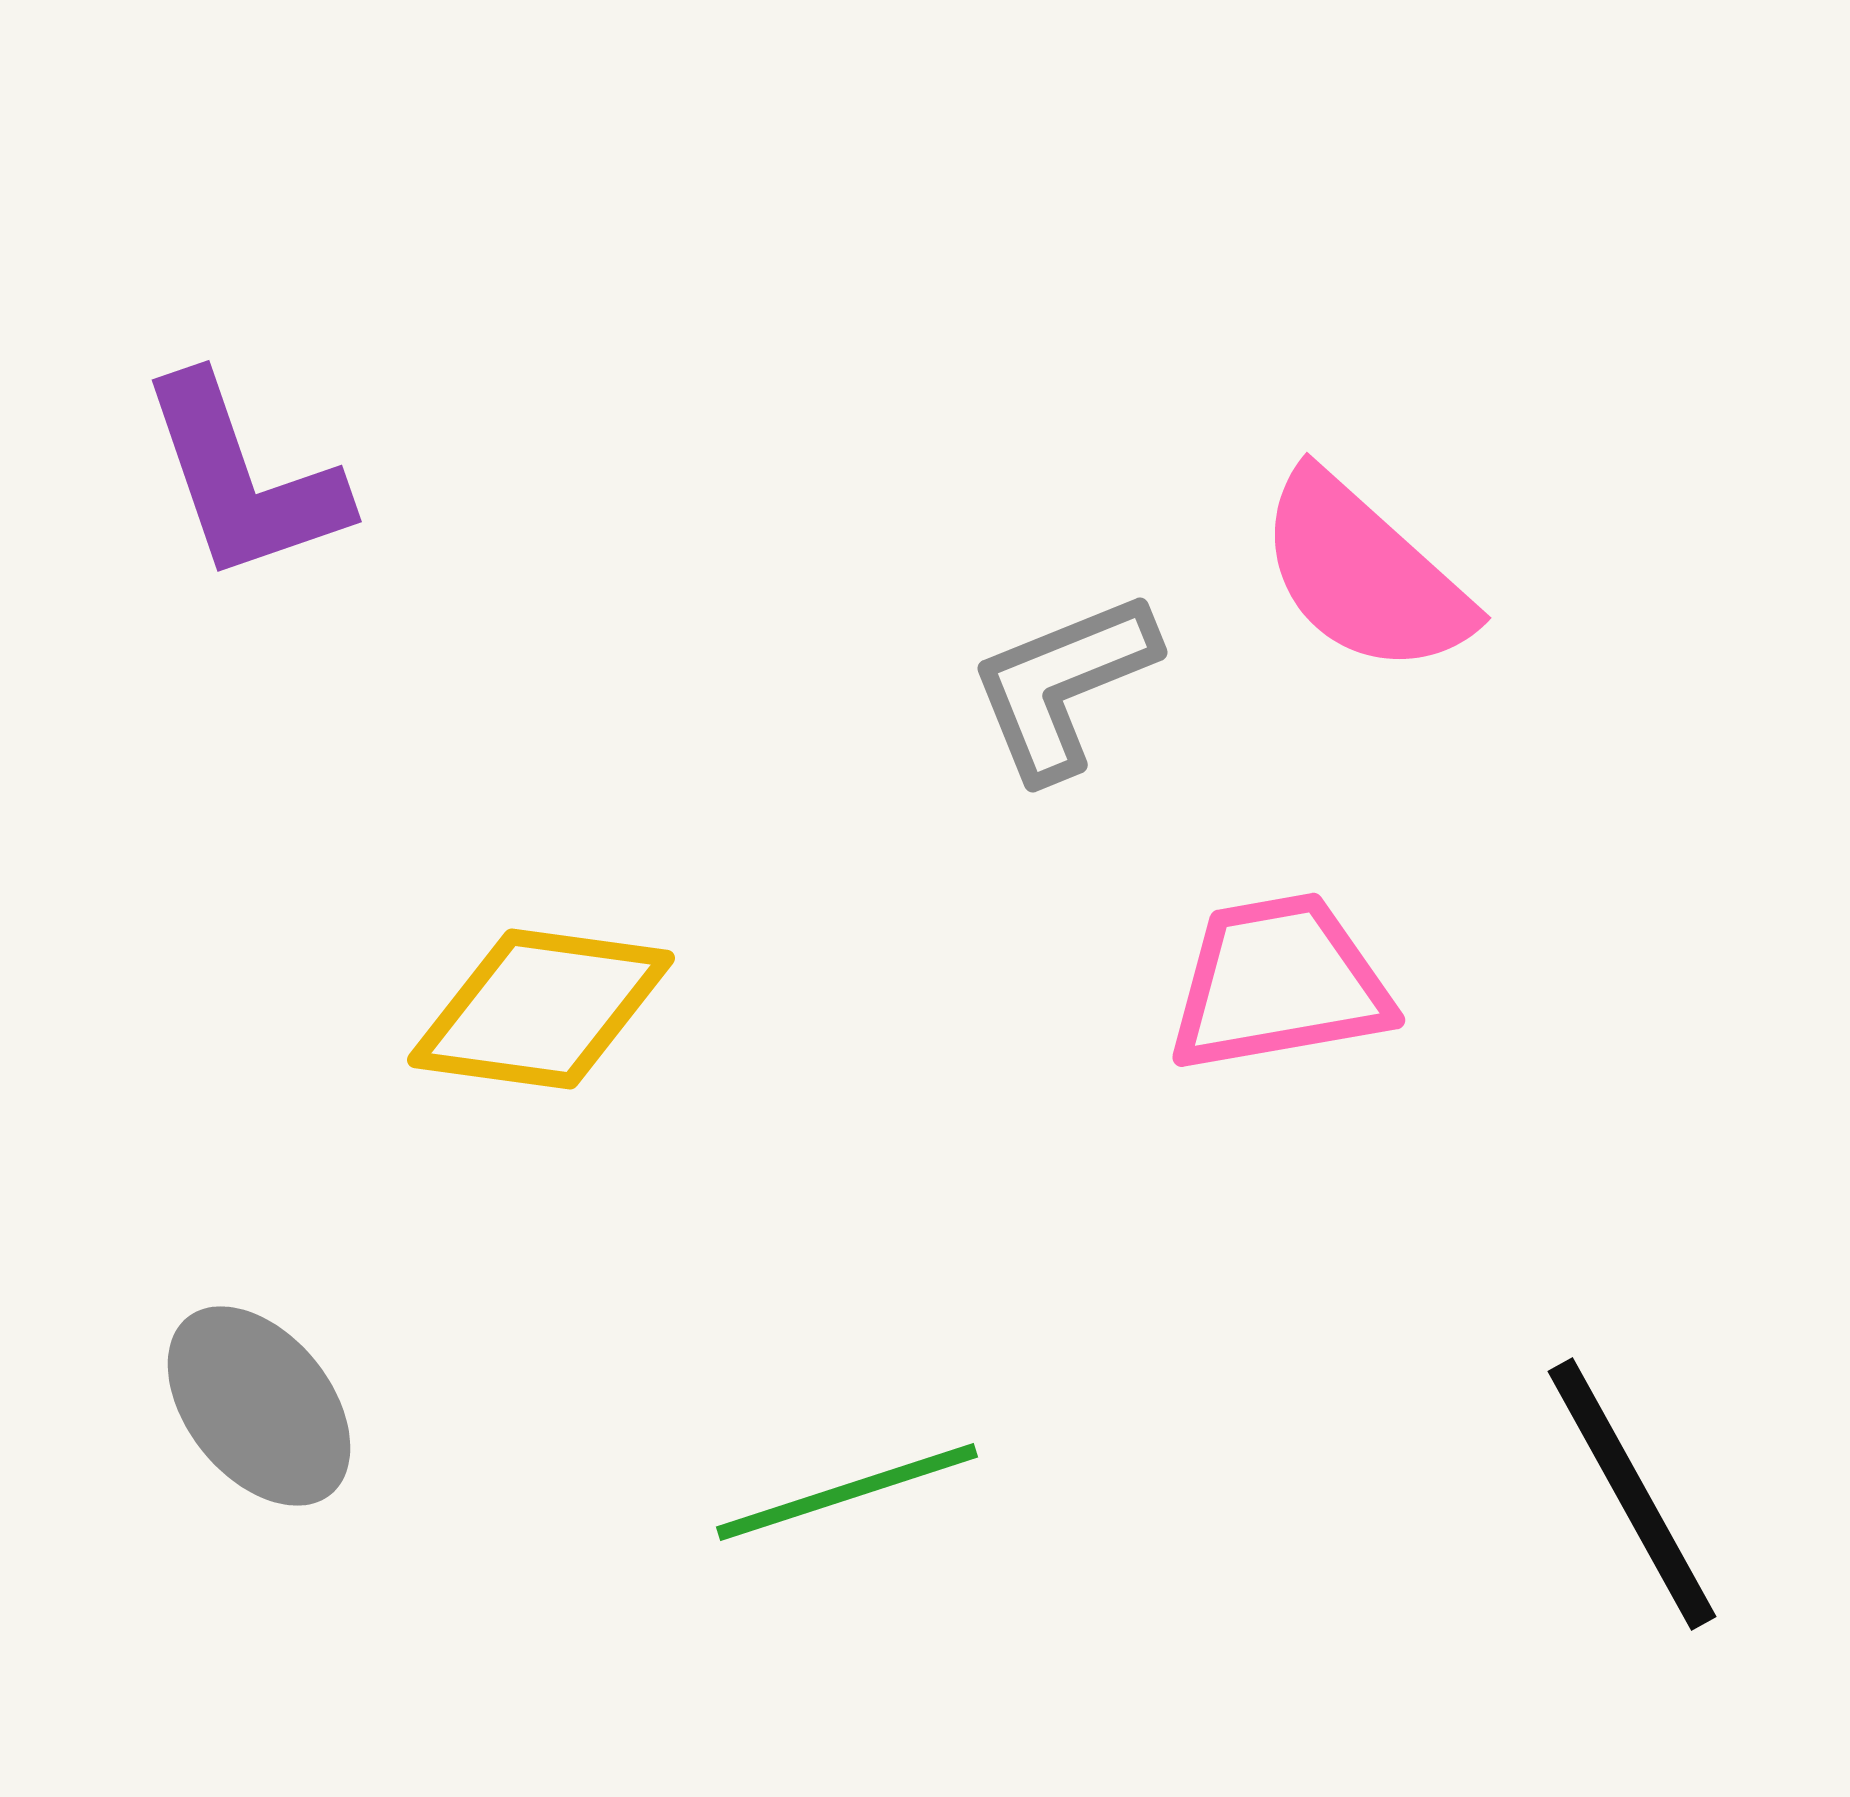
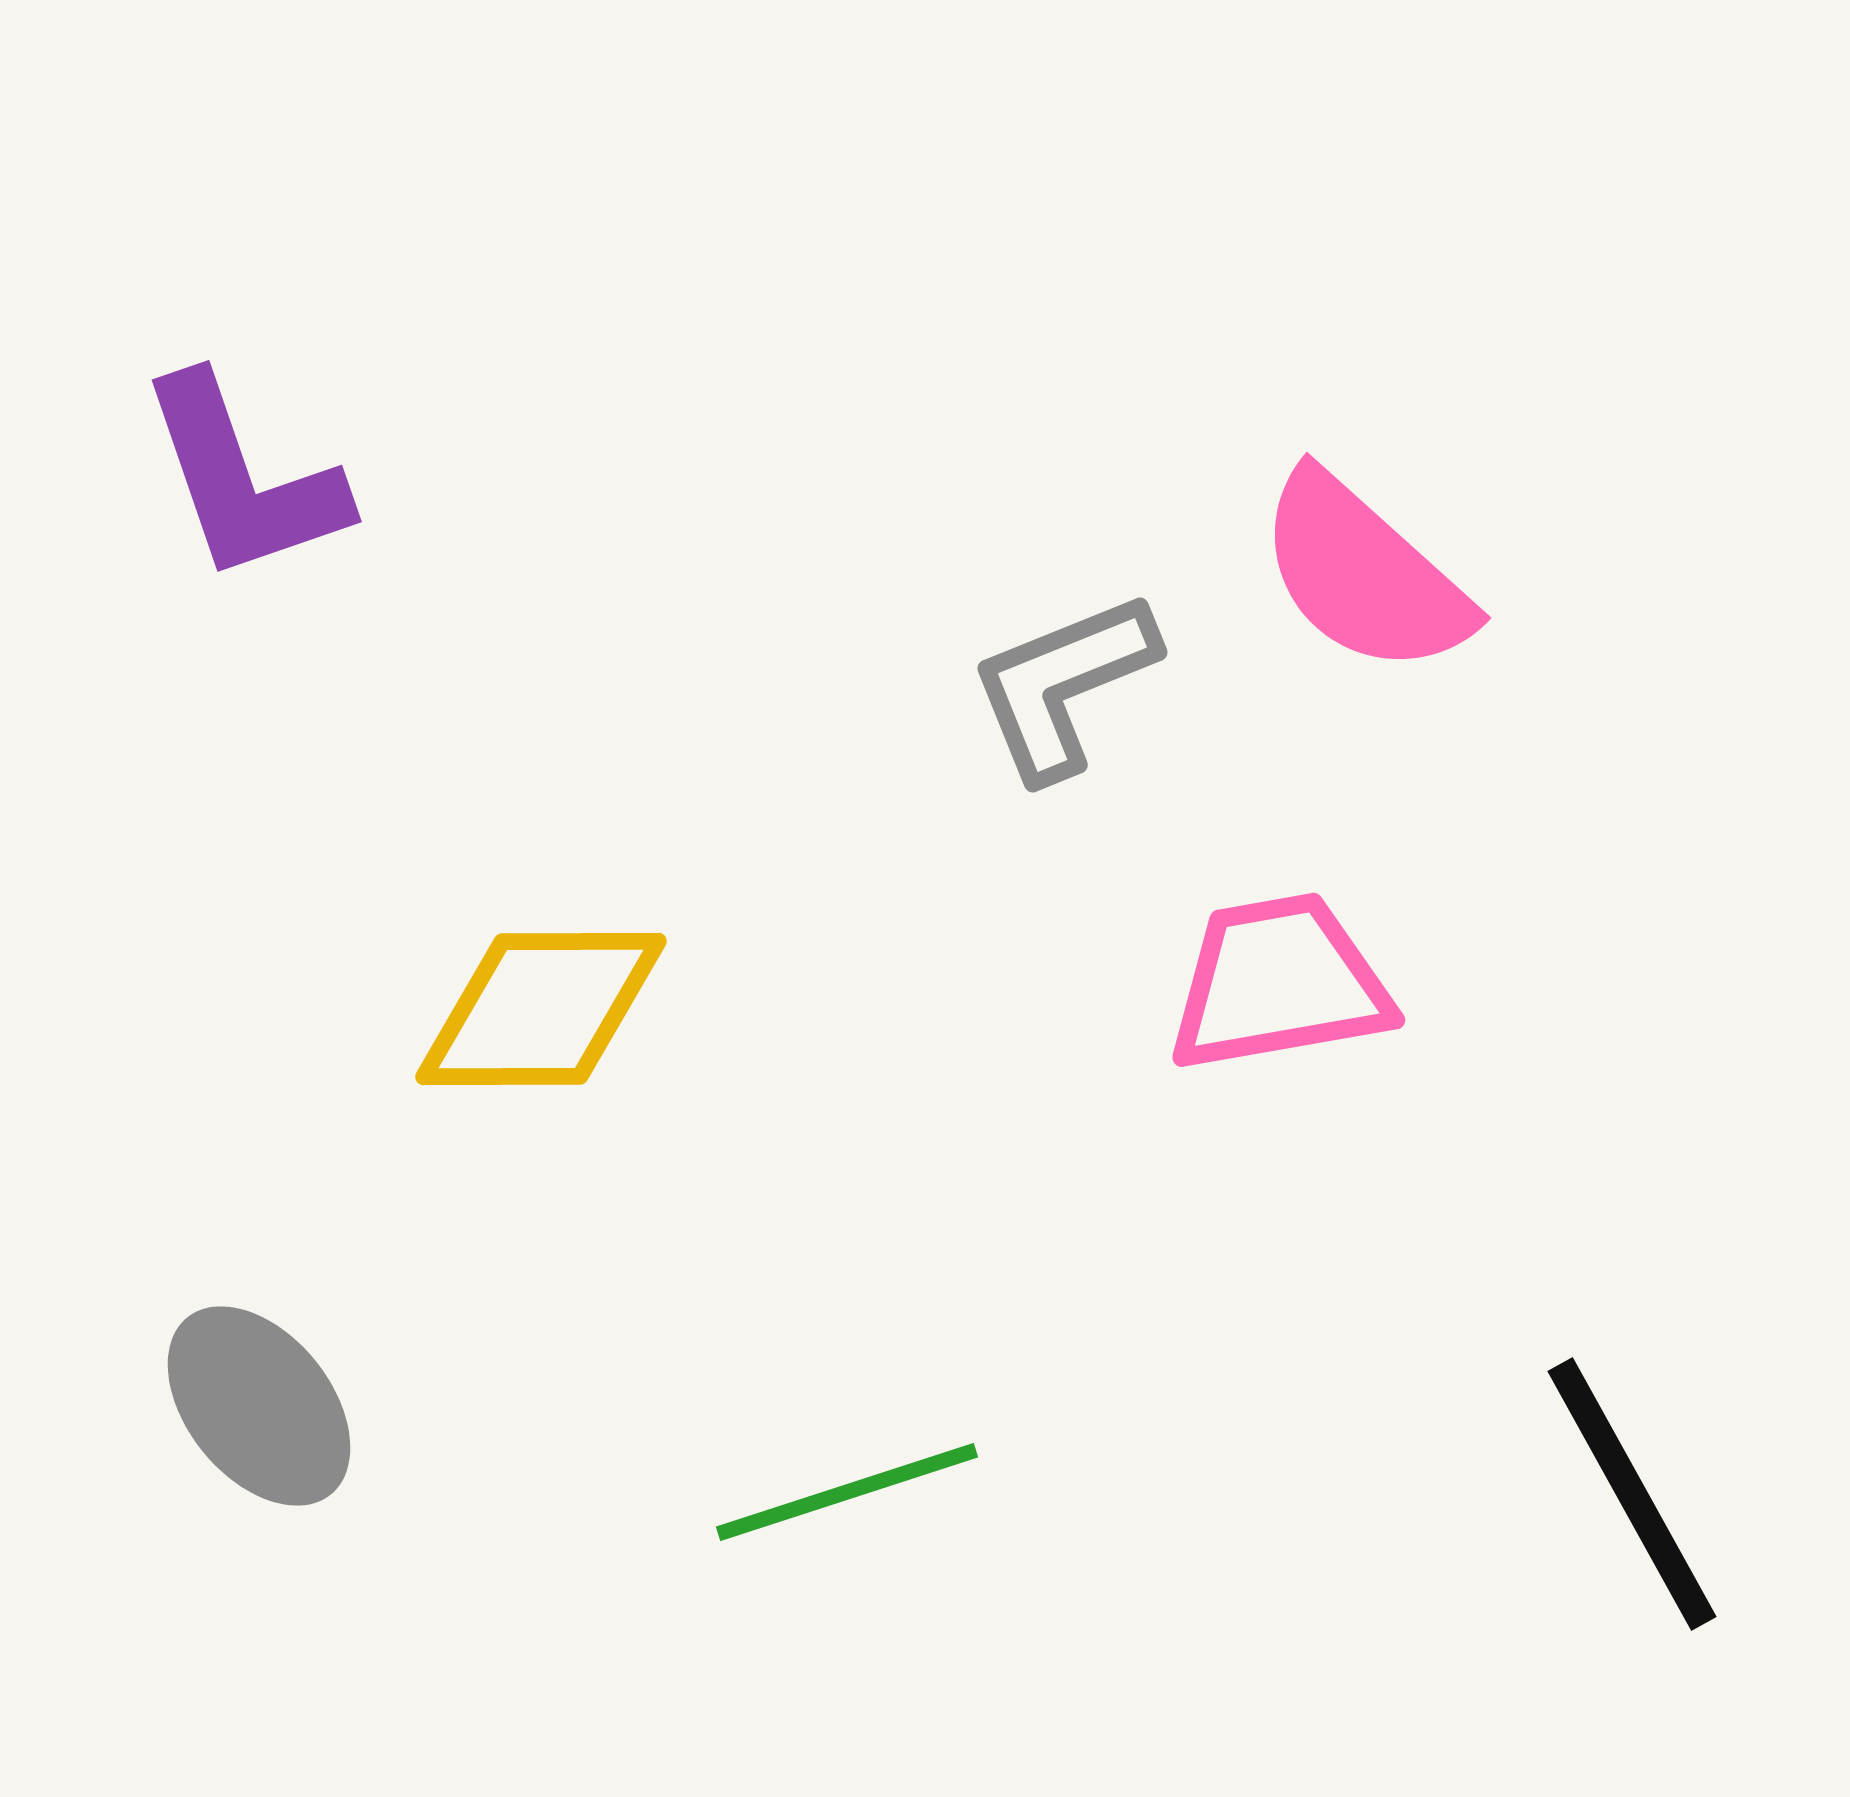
yellow diamond: rotated 8 degrees counterclockwise
